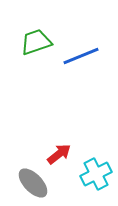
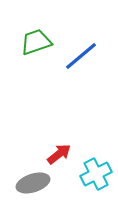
blue line: rotated 18 degrees counterclockwise
gray ellipse: rotated 64 degrees counterclockwise
